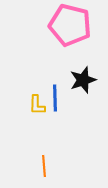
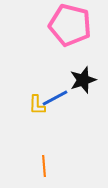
blue line: rotated 64 degrees clockwise
